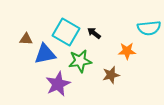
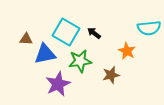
orange star: rotated 30 degrees clockwise
